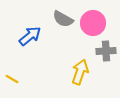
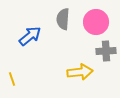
gray semicircle: rotated 65 degrees clockwise
pink circle: moved 3 px right, 1 px up
yellow arrow: rotated 65 degrees clockwise
yellow line: rotated 40 degrees clockwise
